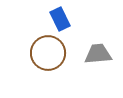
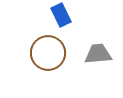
blue rectangle: moved 1 px right, 4 px up
